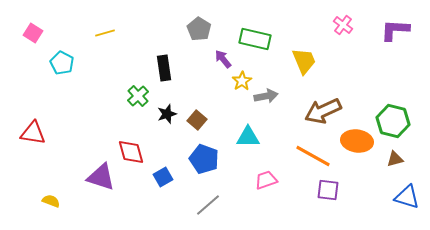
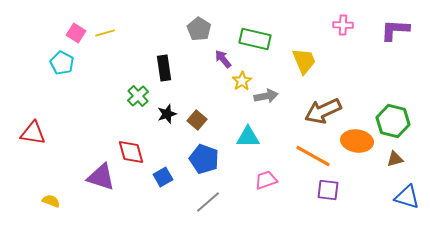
pink cross: rotated 36 degrees counterclockwise
pink square: moved 43 px right
gray line: moved 3 px up
